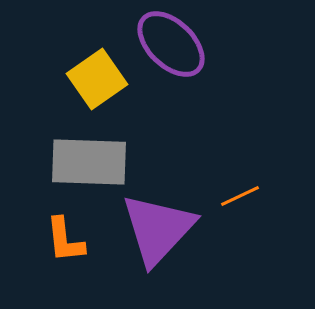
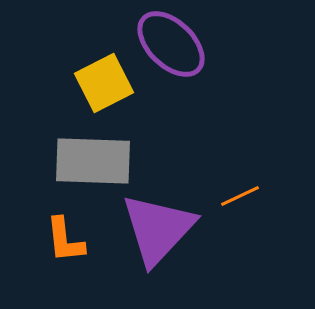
yellow square: moved 7 px right, 4 px down; rotated 8 degrees clockwise
gray rectangle: moved 4 px right, 1 px up
